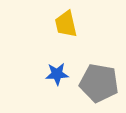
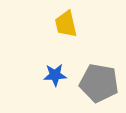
blue star: moved 2 px left, 1 px down
